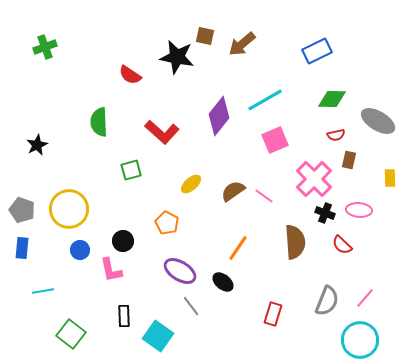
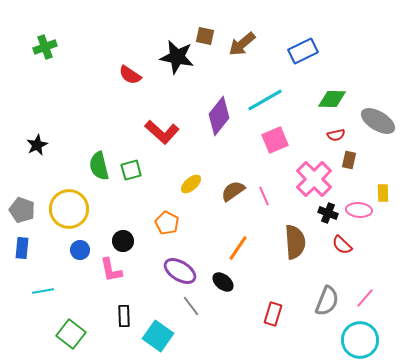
blue rectangle at (317, 51): moved 14 px left
green semicircle at (99, 122): moved 44 px down; rotated 12 degrees counterclockwise
yellow rectangle at (390, 178): moved 7 px left, 15 px down
pink line at (264, 196): rotated 30 degrees clockwise
black cross at (325, 213): moved 3 px right
